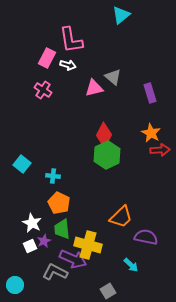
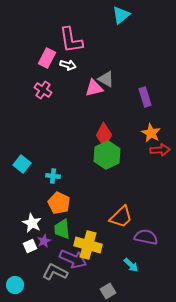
gray triangle: moved 7 px left, 2 px down; rotated 12 degrees counterclockwise
purple rectangle: moved 5 px left, 4 px down
